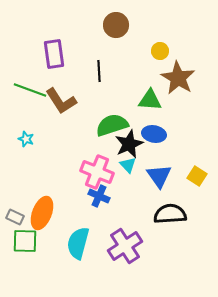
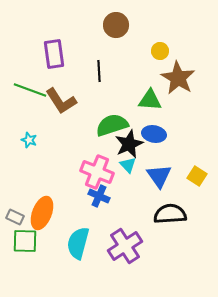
cyan star: moved 3 px right, 1 px down
